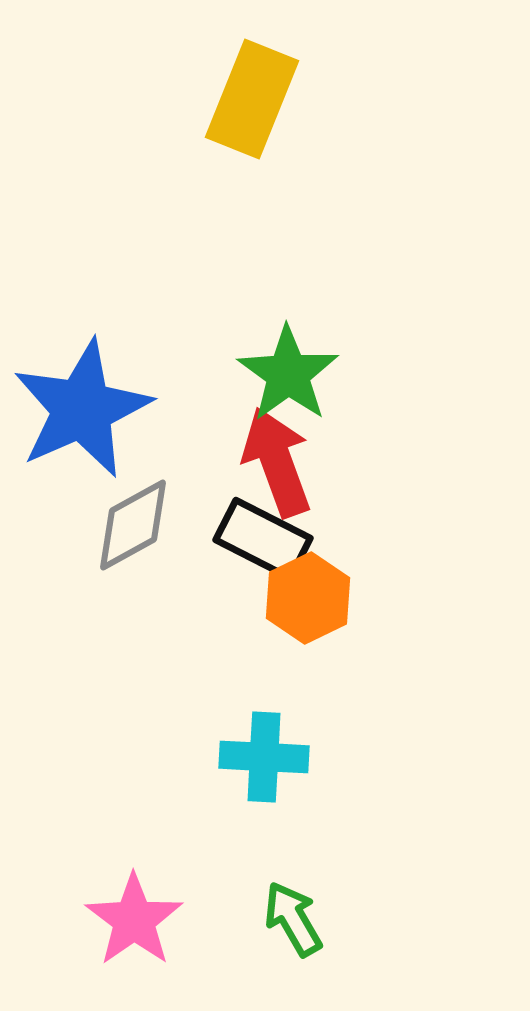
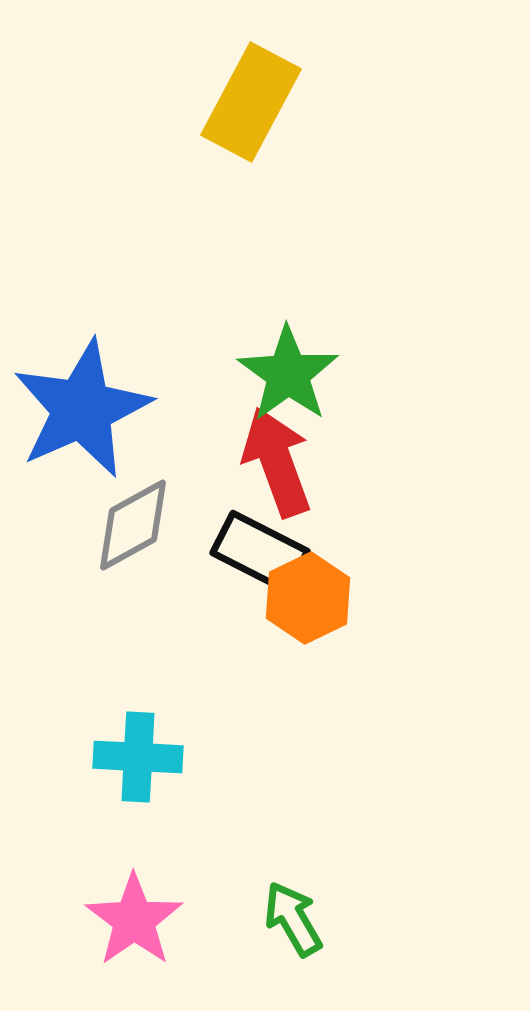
yellow rectangle: moved 1 px left, 3 px down; rotated 6 degrees clockwise
black rectangle: moved 3 px left, 13 px down
cyan cross: moved 126 px left
